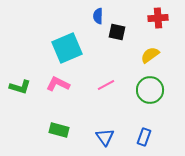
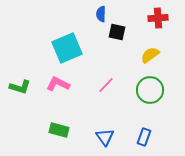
blue semicircle: moved 3 px right, 2 px up
pink line: rotated 18 degrees counterclockwise
